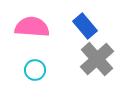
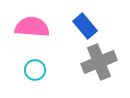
gray cross: moved 2 px right, 3 px down; rotated 20 degrees clockwise
